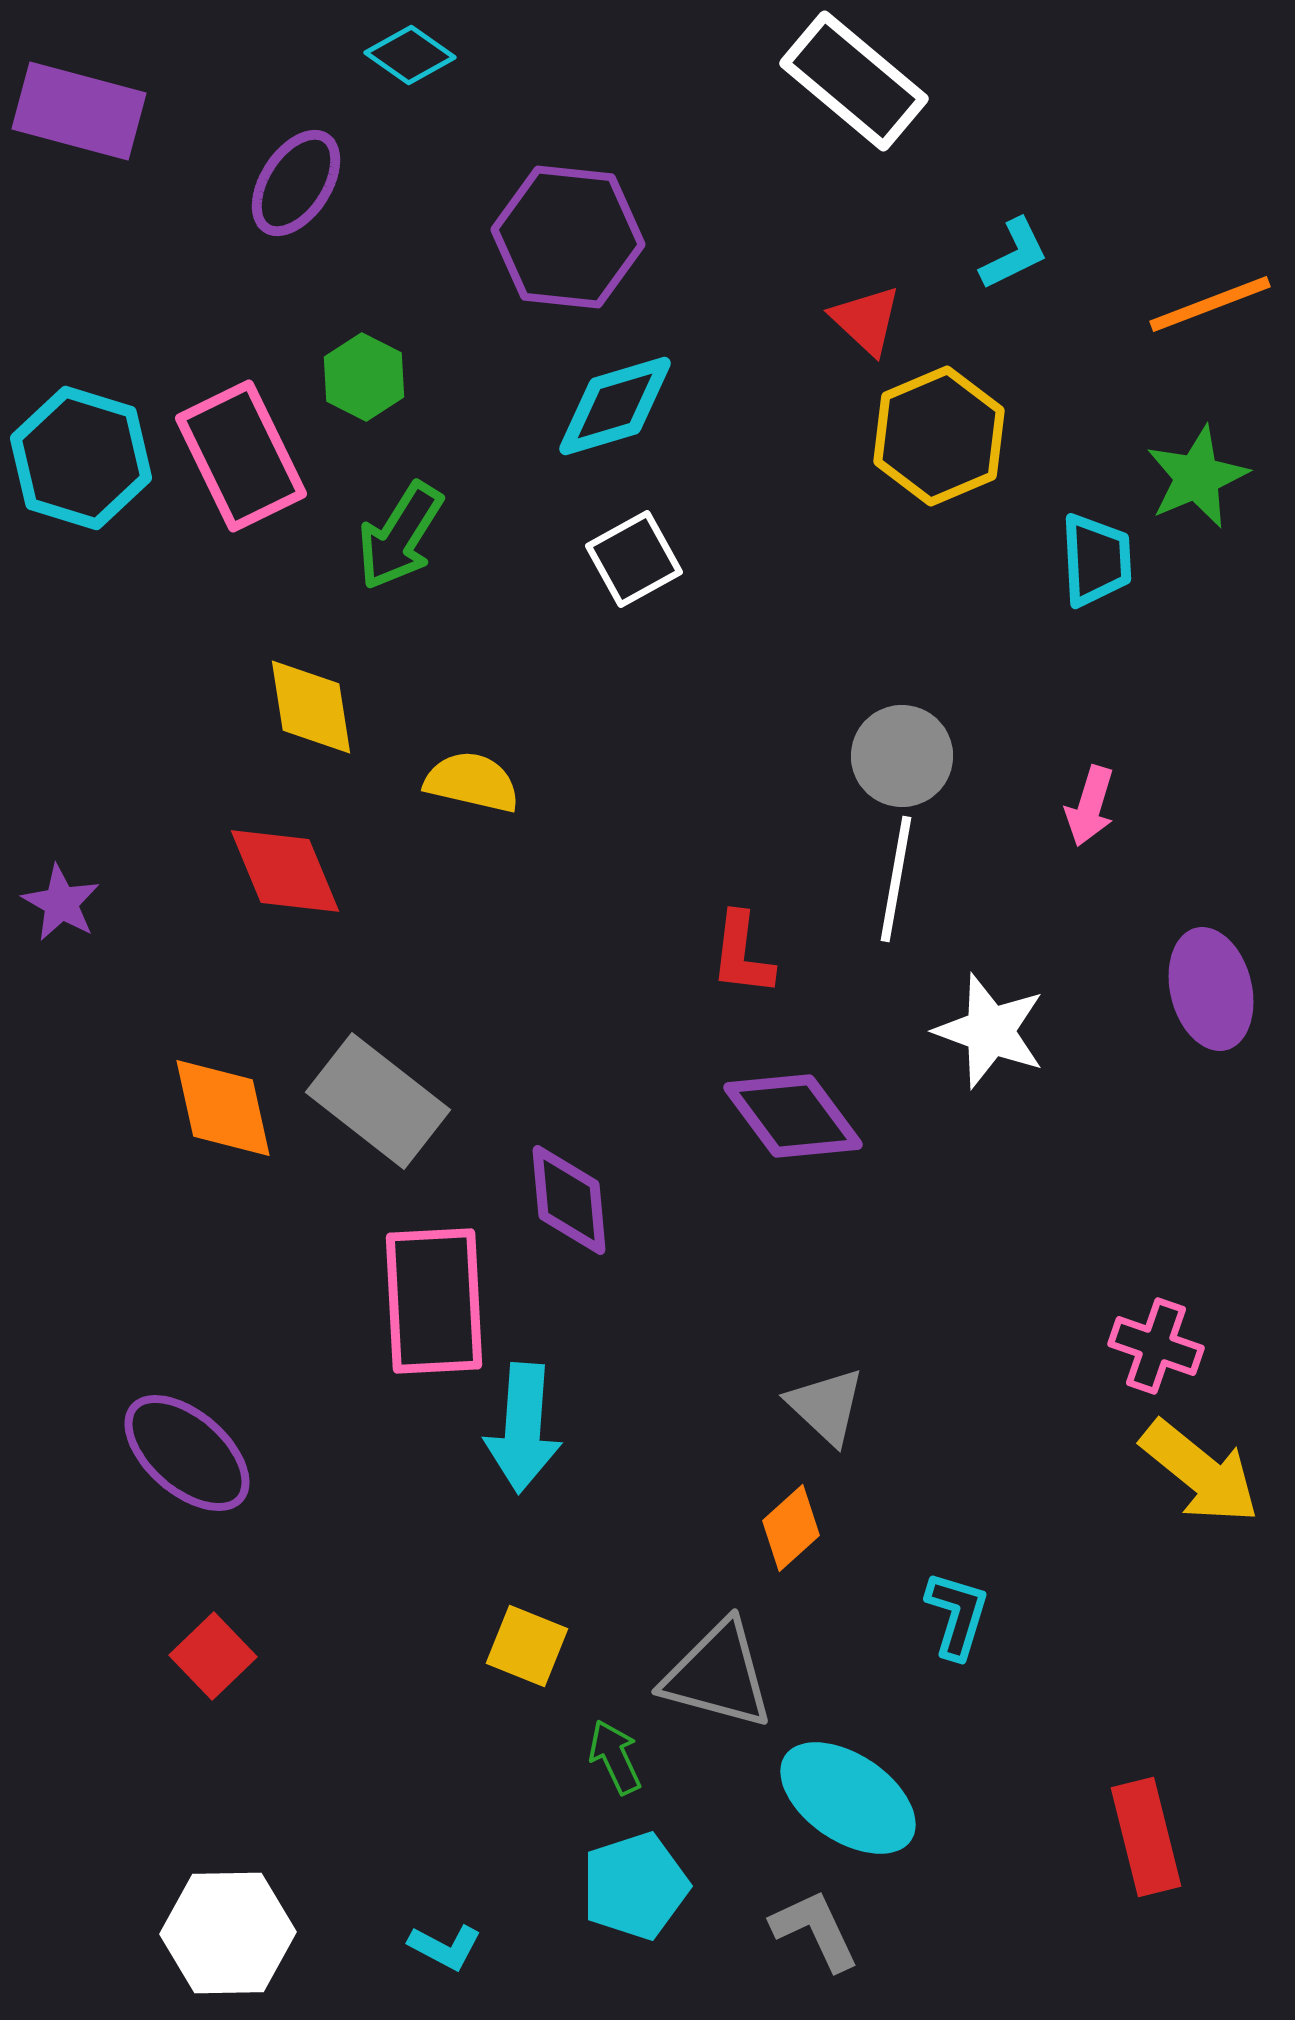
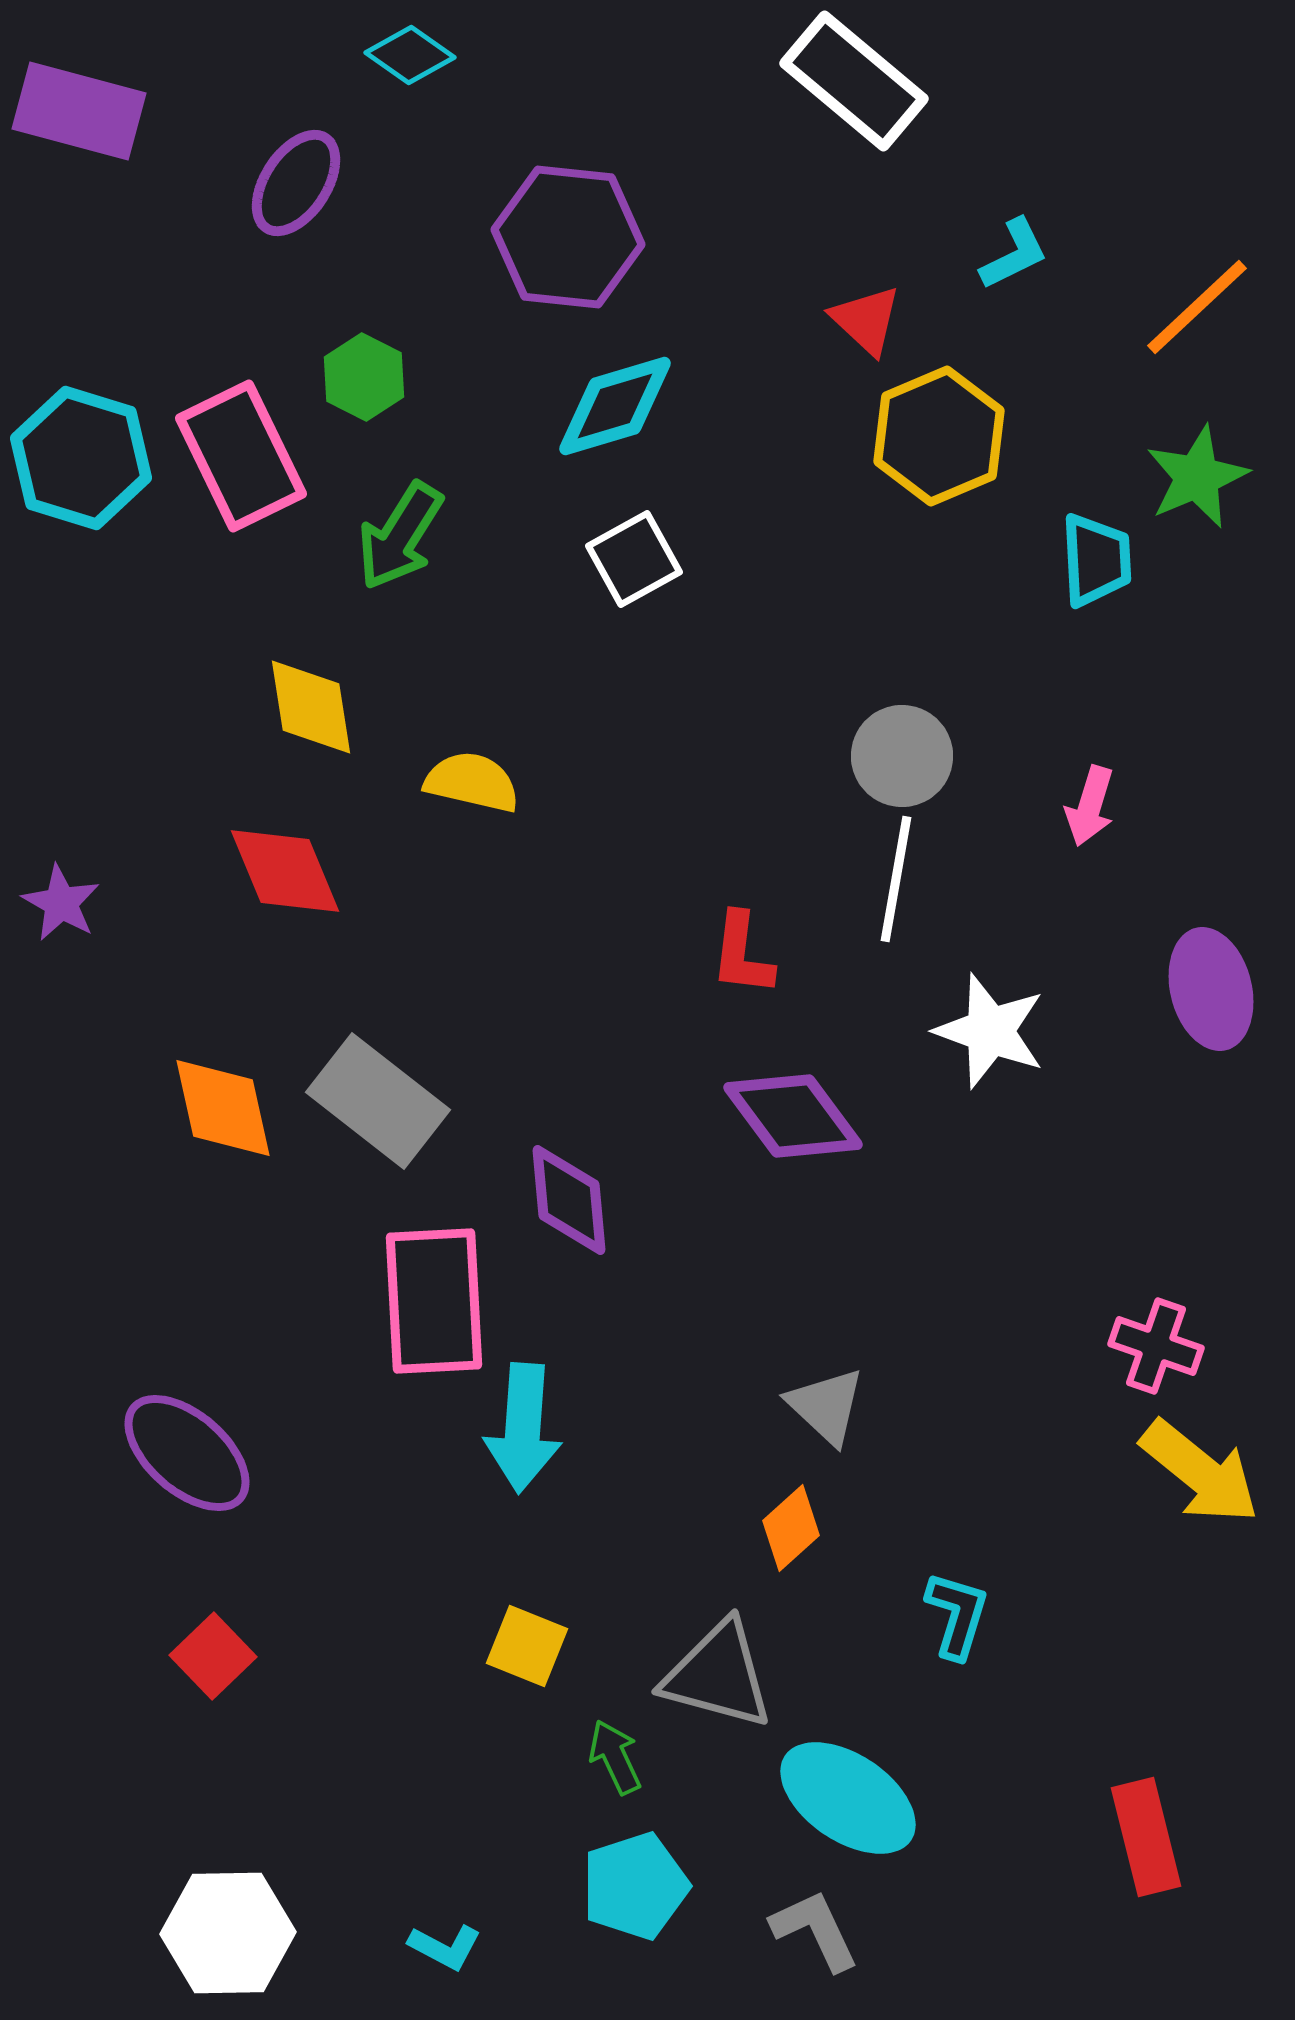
orange line at (1210, 304): moved 13 px left, 3 px down; rotated 22 degrees counterclockwise
